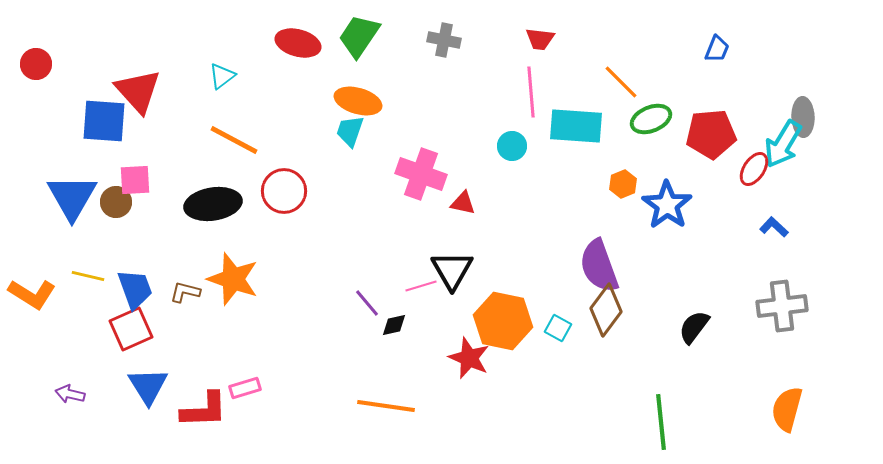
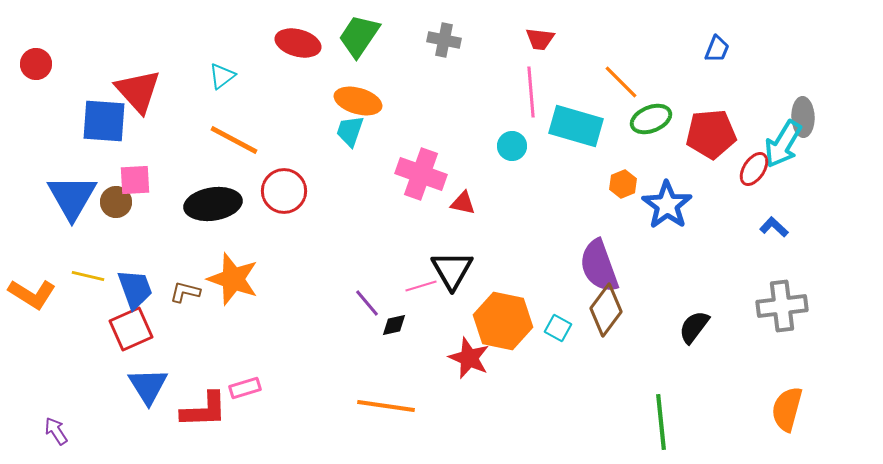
cyan rectangle at (576, 126): rotated 12 degrees clockwise
purple arrow at (70, 394): moved 14 px left, 37 px down; rotated 44 degrees clockwise
